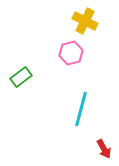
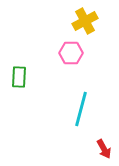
yellow cross: rotated 35 degrees clockwise
pink hexagon: rotated 15 degrees clockwise
green rectangle: moved 2 px left; rotated 50 degrees counterclockwise
